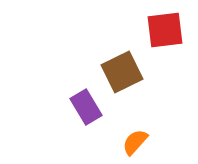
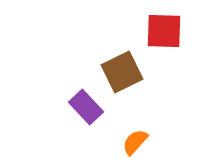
red square: moved 1 px left, 1 px down; rotated 9 degrees clockwise
purple rectangle: rotated 12 degrees counterclockwise
